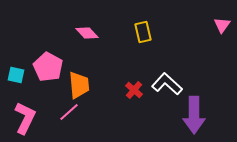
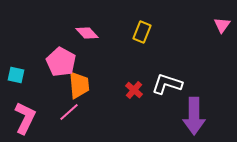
yellow rectangle: moved 1 px left; rotated 35 degrees clockwise
pink pentagon: moved 13 px right, 5 px up
white L-shape: rotated 24 degrees counterclockwise
purple arrow: moved 1 px down
